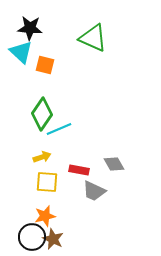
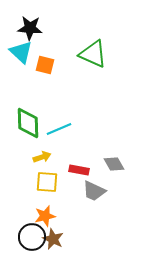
green triangle: moved 16 px down
green diamond: moved 14 px left, 9 px down; rotated 36 degrees counterclockwise
